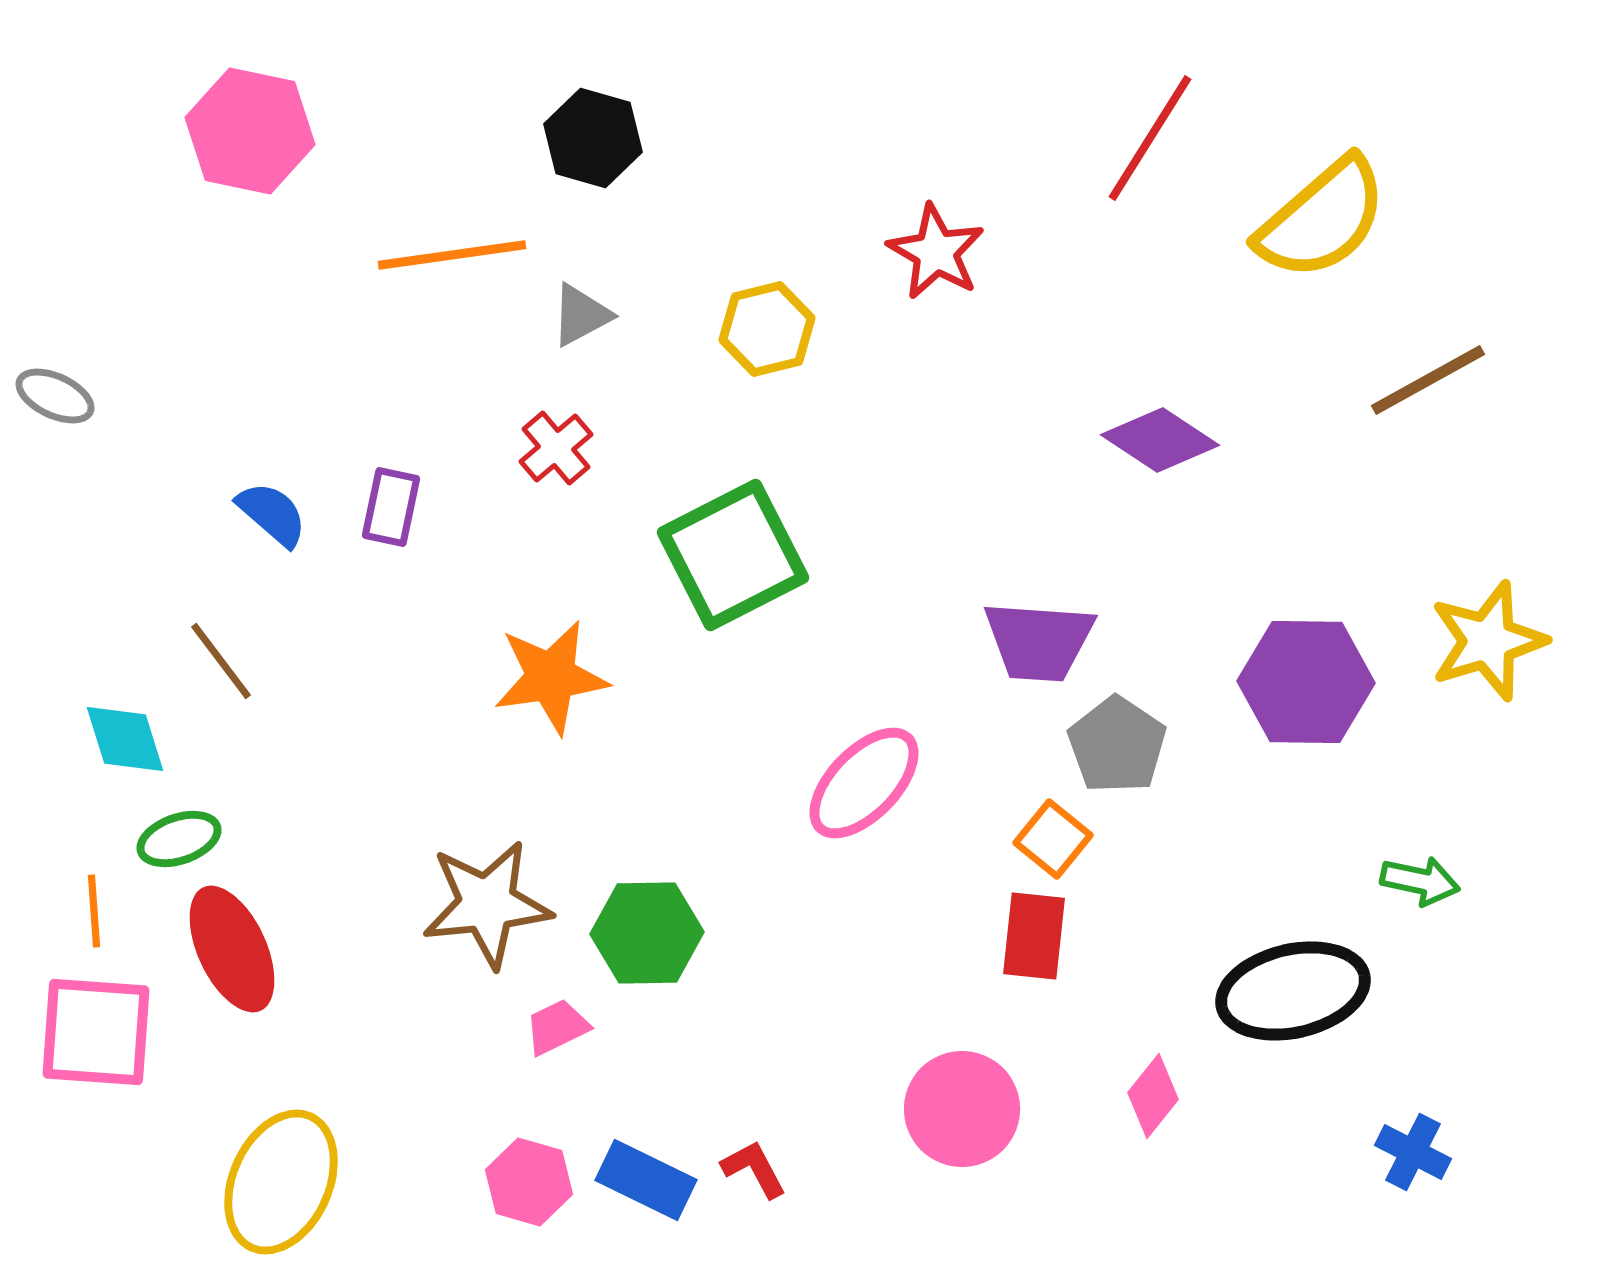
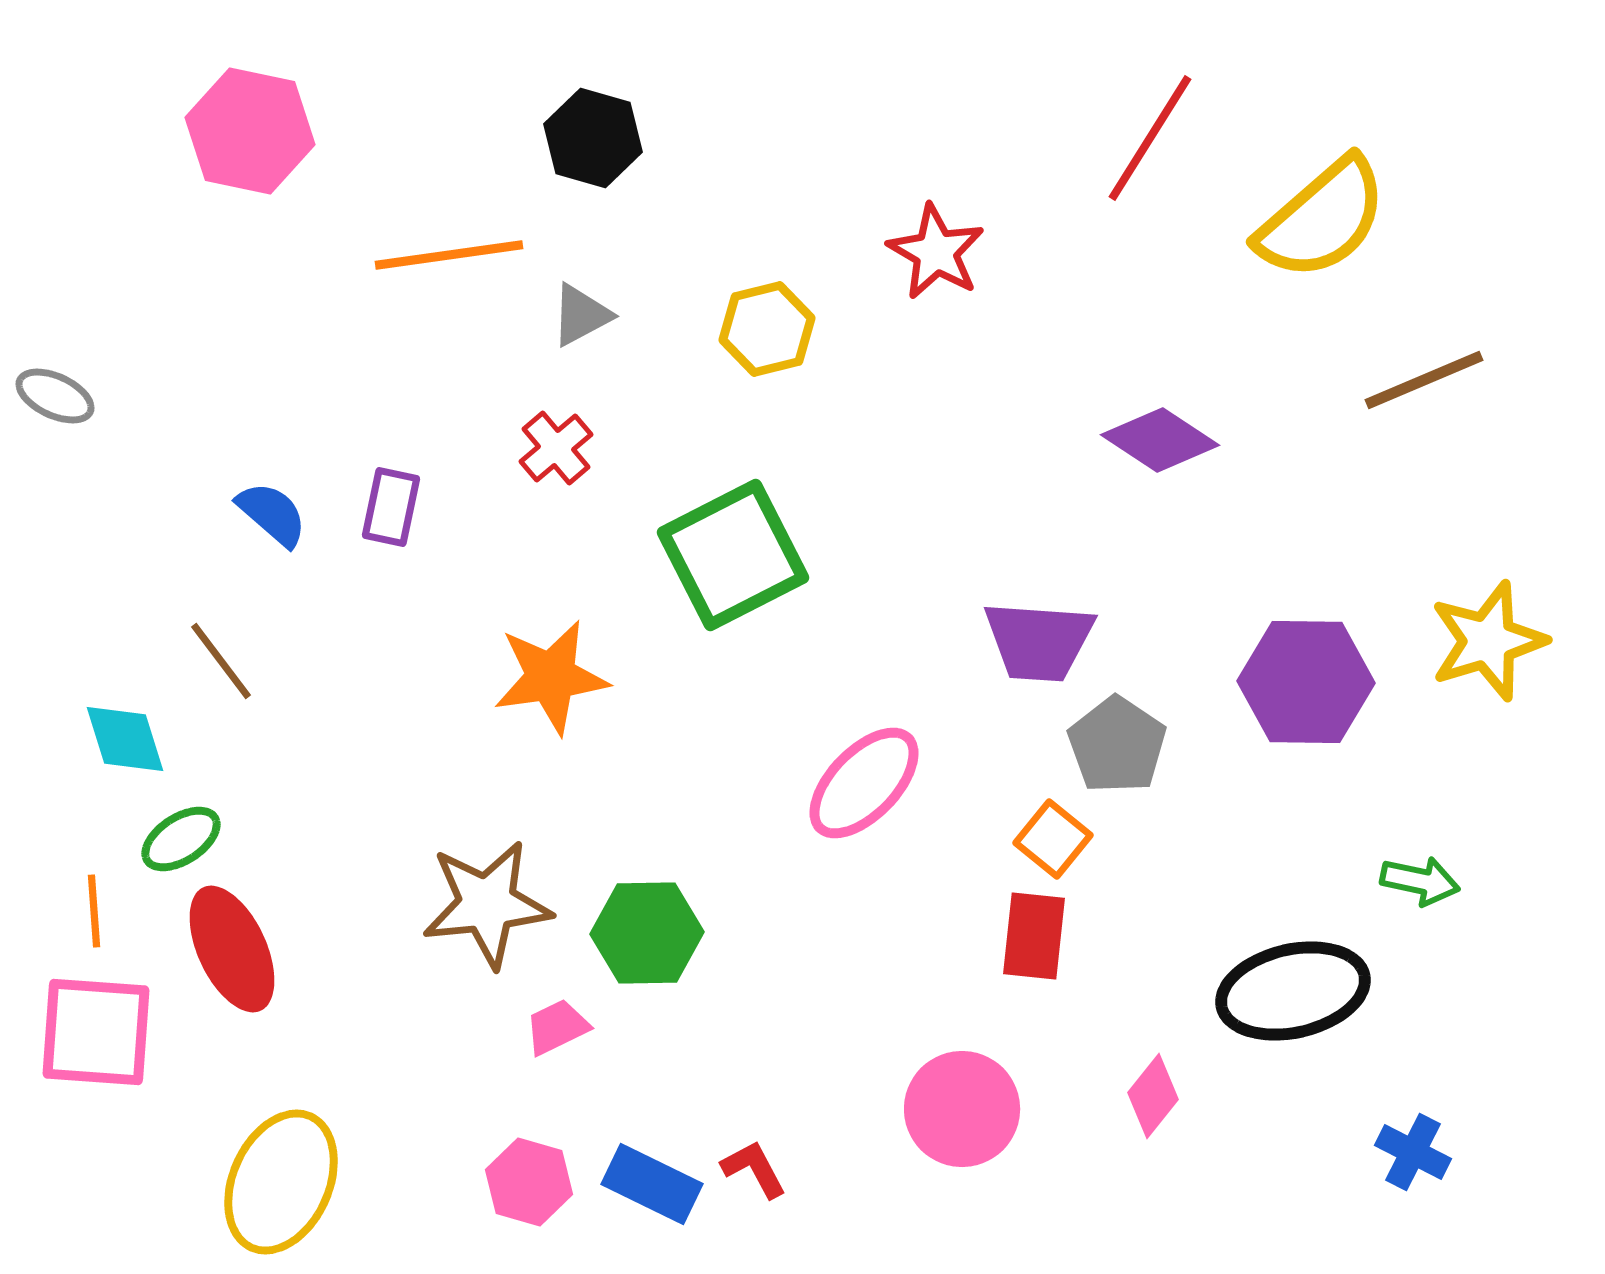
orange line at (452, 255): moved 3 px left
brown line at (1428, 380): moved 4 px left; rotated 6 degrees clockwise
green ellipse at (179, 839): moved 2 px right; rotated 14 degrees counterclockwise
blue rectangle at (646, 1180): moved 6 px right, 4 px down
